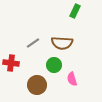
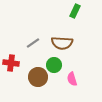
brown circle: moved 1 px right, 8 px up
